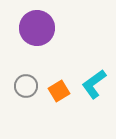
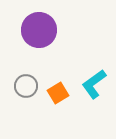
purple circle: moved 2 px right, 2 px down
orange square: moved 1 px left, 2 px down
